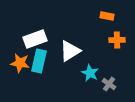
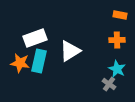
orange rectangle: moved 13 px right, 1 px up
white rectangle: moved 1 px up
cyan star: moved 27 px right, 4 px up
